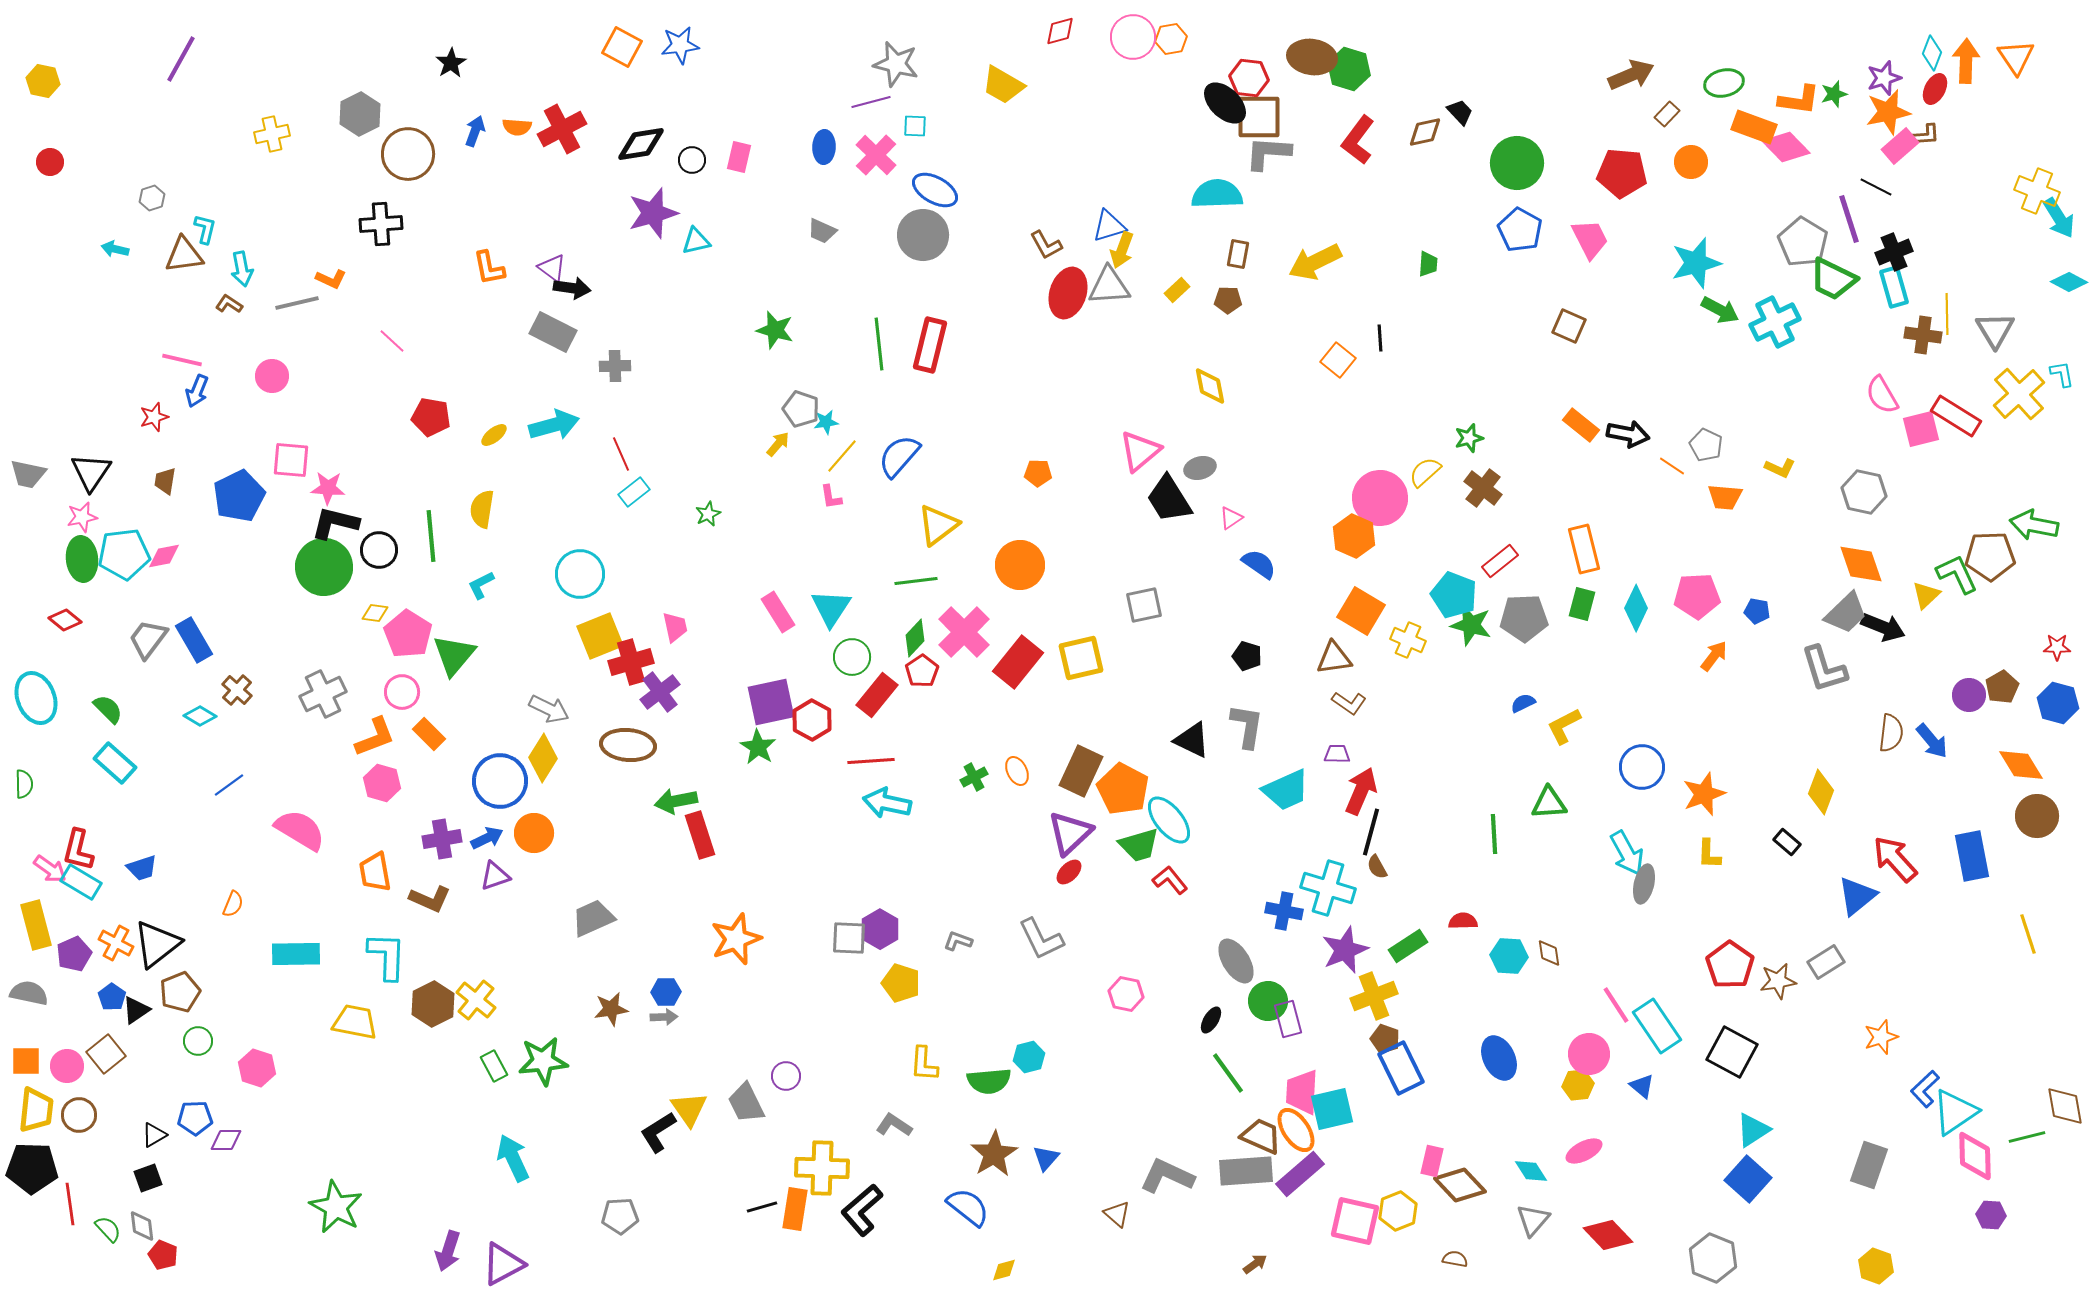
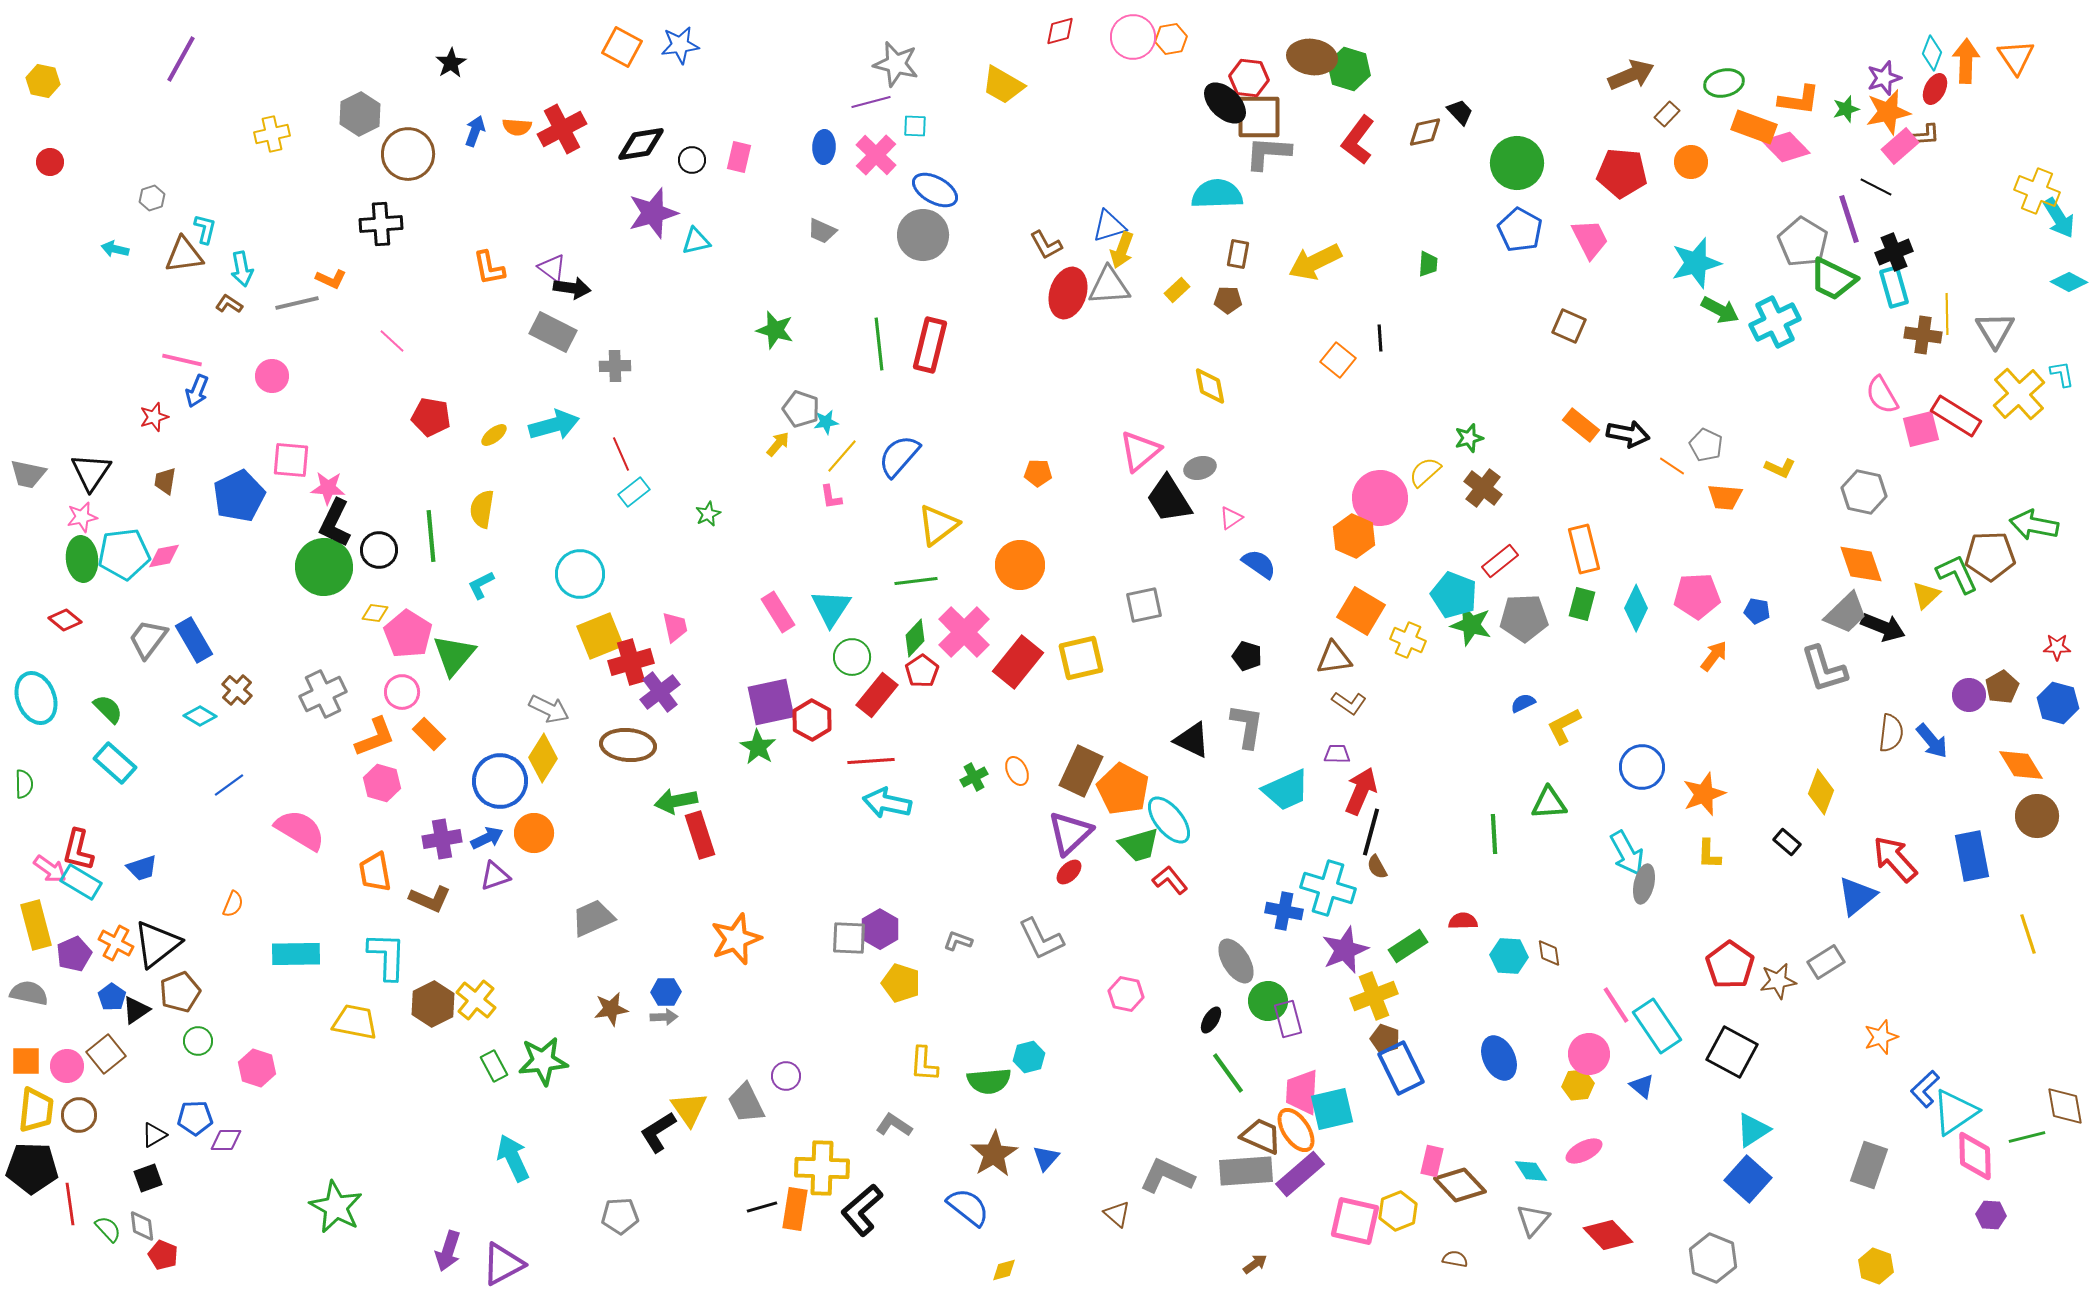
green star at (1834, 94): moved 12 px right, 15 px down
black L-shape at (335, 523): rotated 78 degrees counterclockwise
